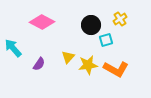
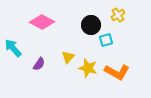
yellow cross: moved 2 px left, 4 px up
yellow star: moved 3 px down; rotated 24 degrees clockwise
orange L-shape: moved 1 px right, 3 px down
